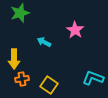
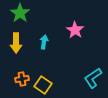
green star: rotated 18 degrees counterclockwise
cyan arrow: rotated 72 degrees clockwise
yellow arrow: moved 2 px right, 16 px up
cyan L-shape: rotated 55 degrees counterclockwise
yellow square: moved 6 px left
